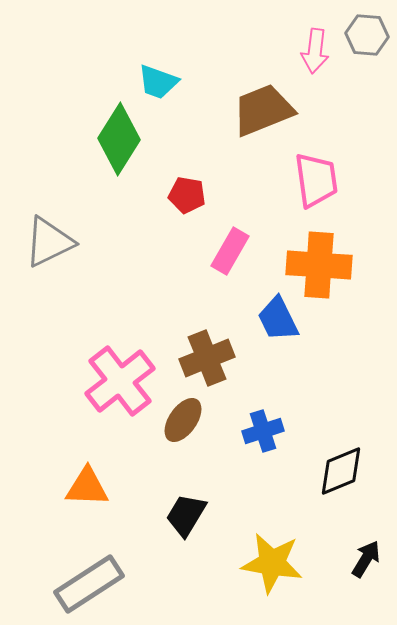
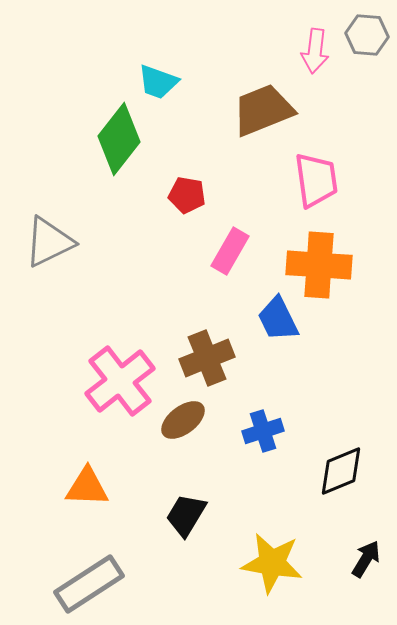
green diamond: rotated 6 degrees clockwise
brown ellipse: rotated 18 degrees clockwise
